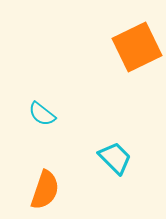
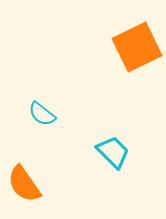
cyan trapezoid: moved 2 px left, 6 px up
orange semicircle: moved 21 px left, 6 px up; rotated 126 degrees clockwise
